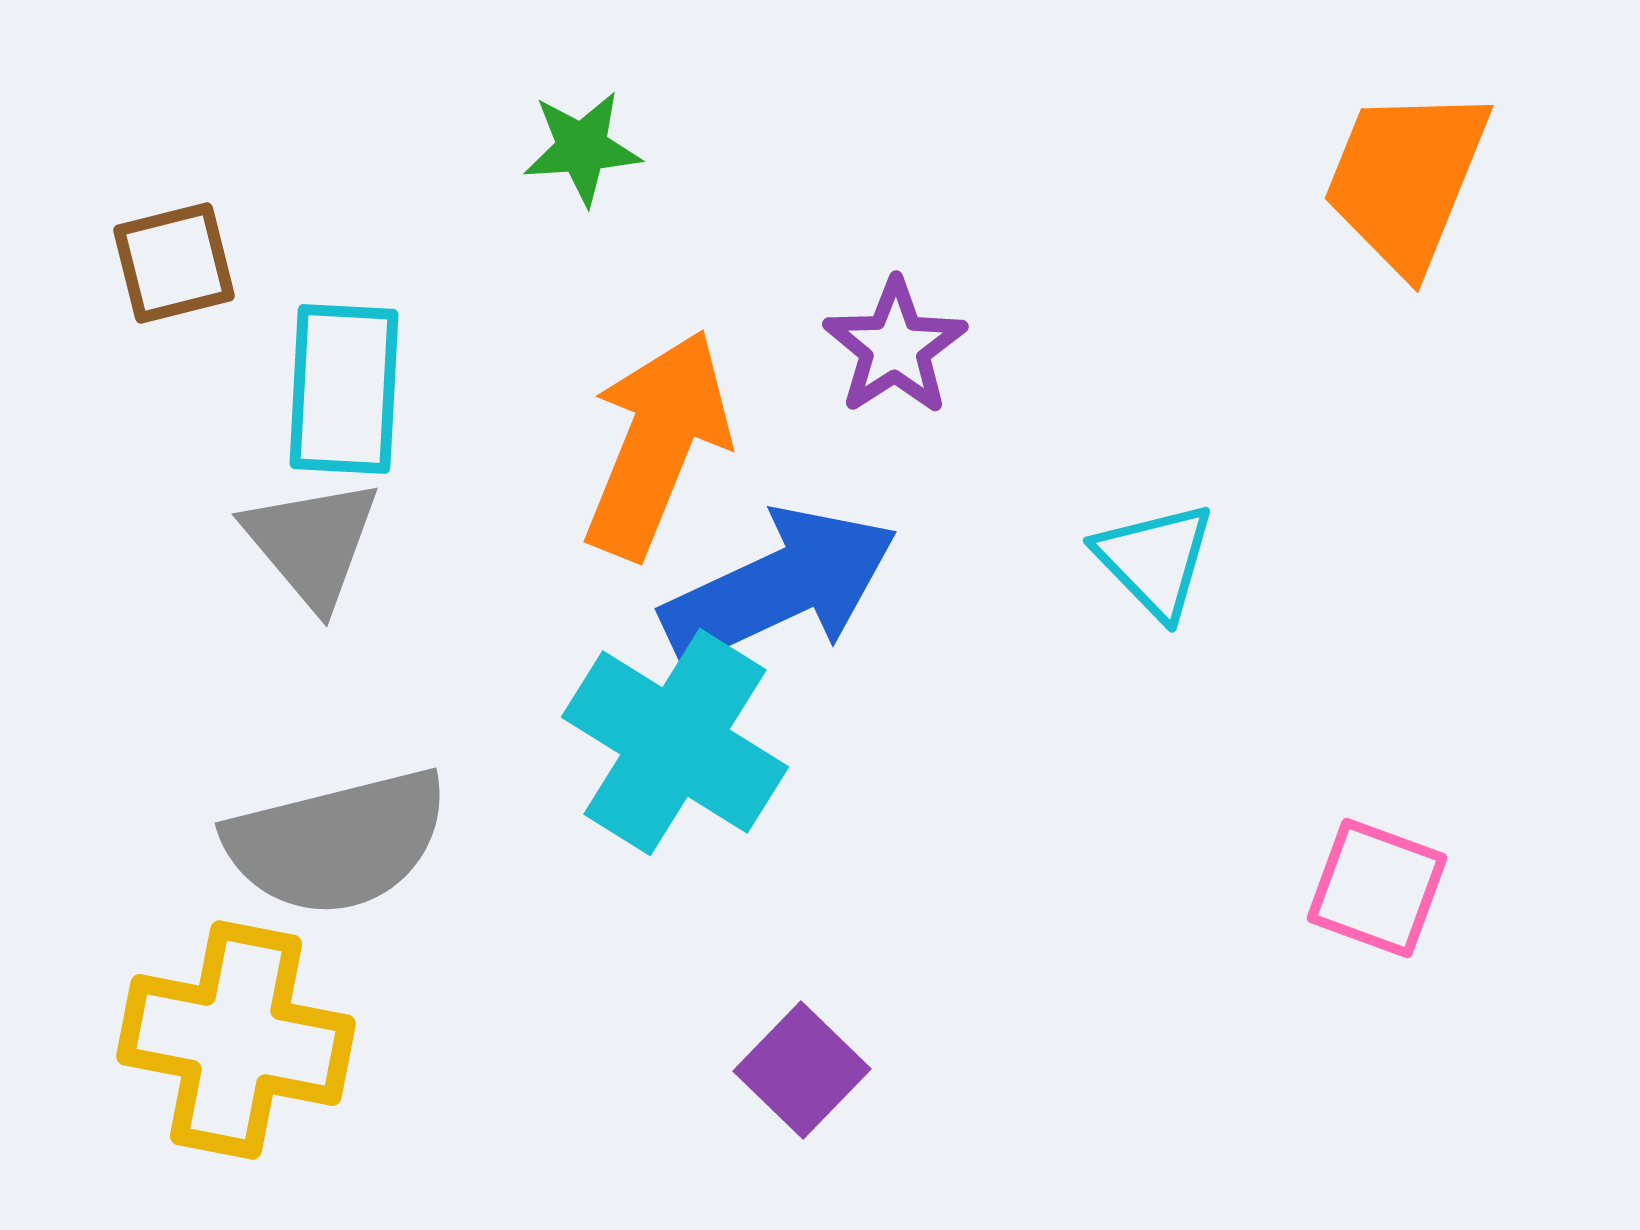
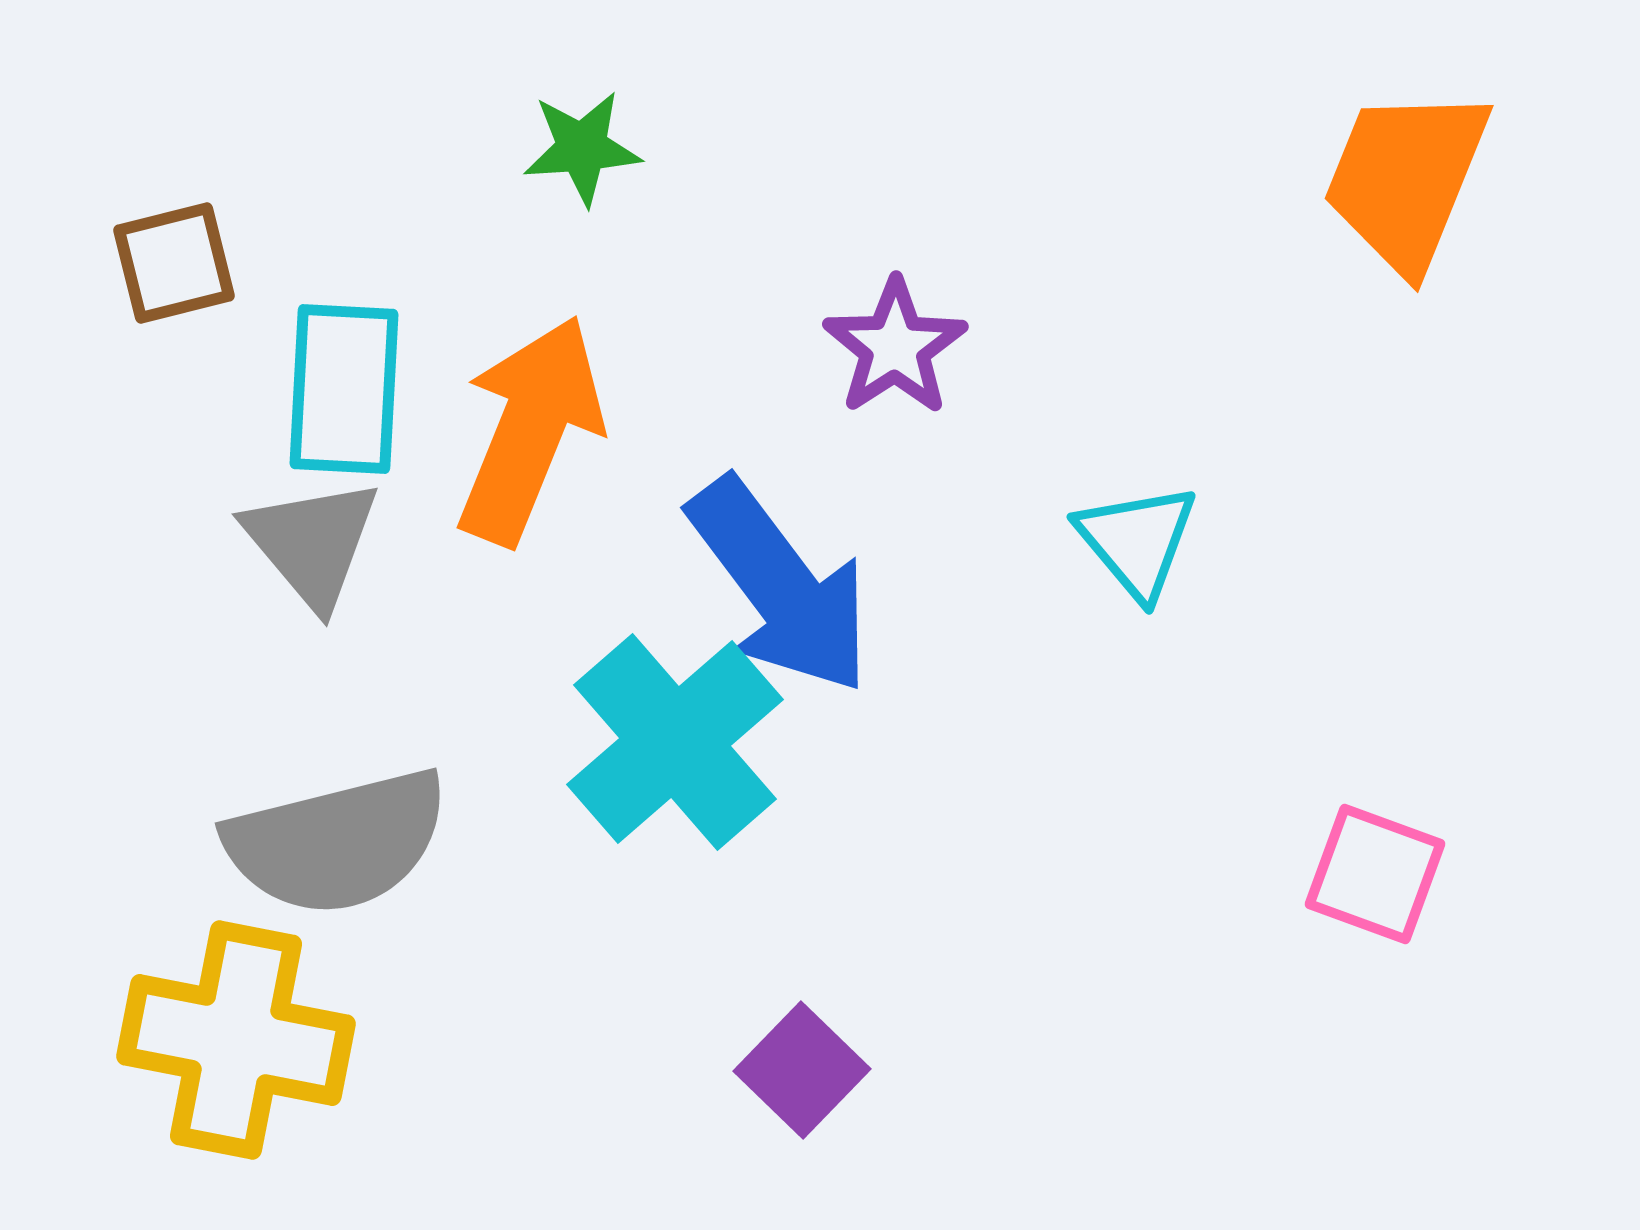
orange arrow: moved 127 px left, 14 px up
cyan triangle: moved 18 px left, 19 px up; rotated 4 degrees clockwise
blue arrow: rotated 78 degrees clockwise
cyan cross: rotated 17 degrees clockwise
pink square: moved 2 px left, 14 px up
